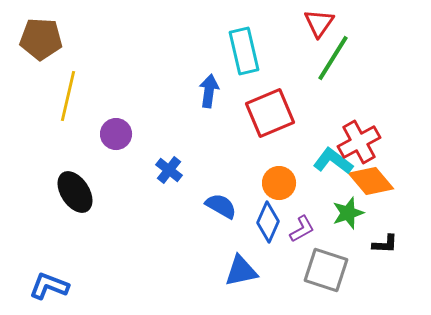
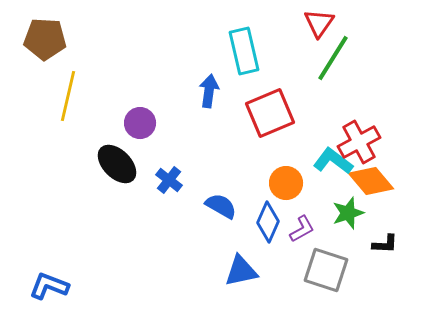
brown pentagon: moved 4 px right
purple circle: moved 24 px right, 11 px up
blue cross: moved 10 px down
orange circle: moved 7 px right
black ellipse: moved 42 px right, 28 px up; rotated 12 degrees counterclockwise
